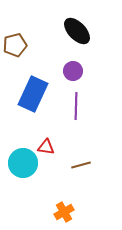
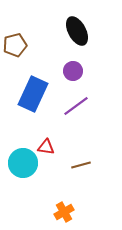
black ellipse: rotated 16 degrees clockwise
purple line: rotated 52 degrees clockwise
